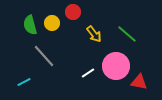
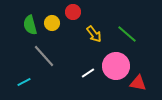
red triangle: moved 1 px left, 1 px down
